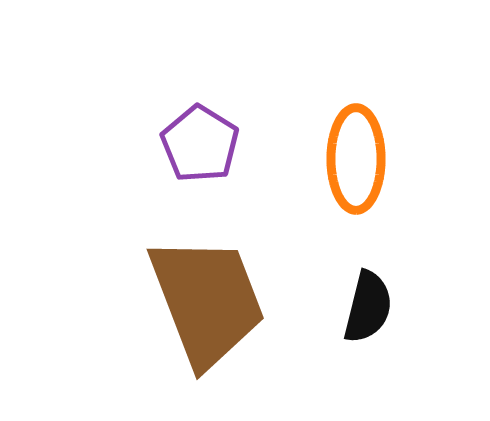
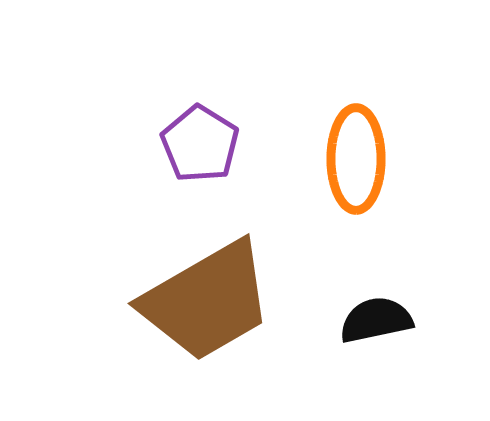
brown trapezoid: rotated 81 degrees clockwise
black semicircle: moved 8 px right, 13 px down; rotated 116 degrees counterclockwise
